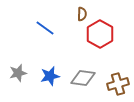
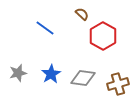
brown semicircle: rotated 48 degrees counterclockwise
red hexagon: moved 3 px right, 2 px down
blue star: moved 1 px right, 2 px up; rotated 18 degrees counterclockwise
